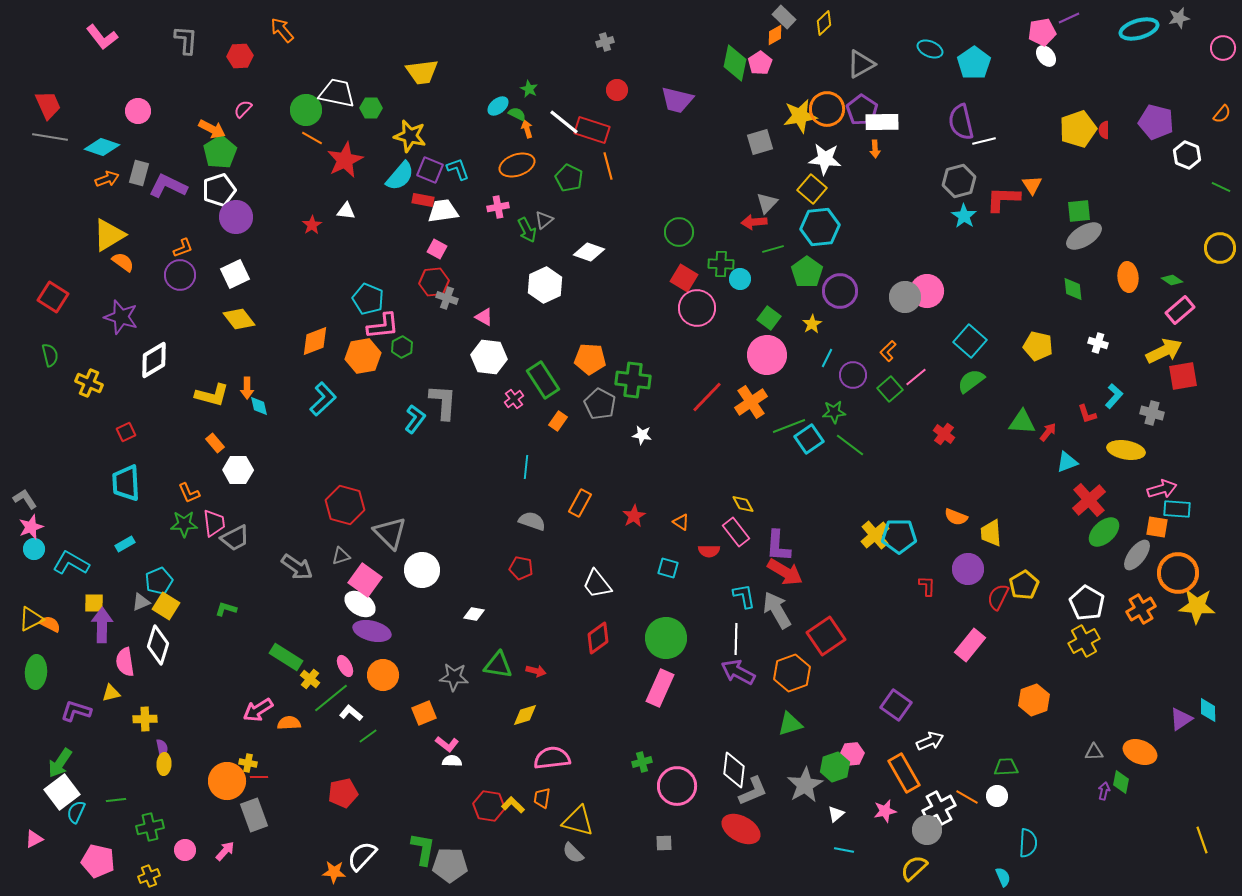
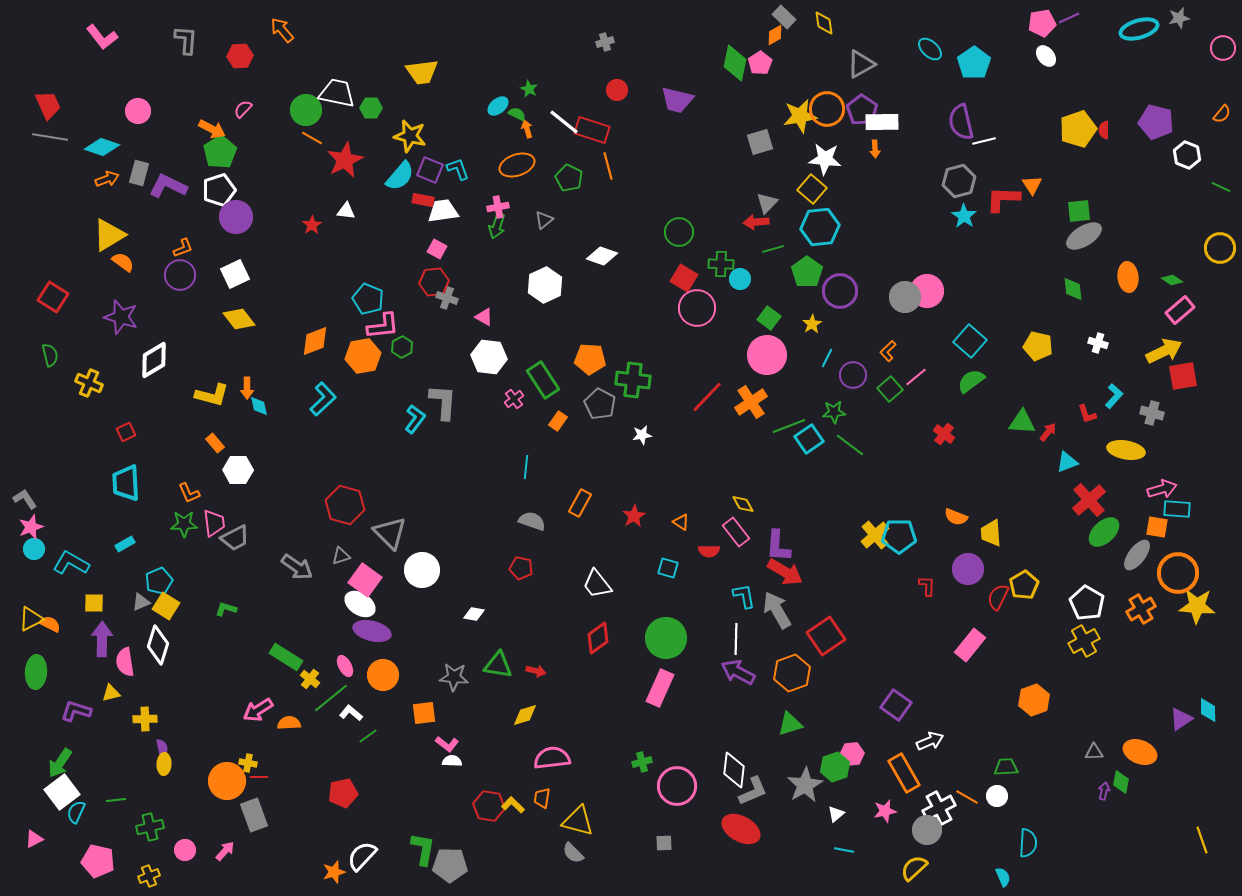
yellow diamond at (824, 23): rotated 55 degrees counterclockwise
pink pentagon at (1042, 32): moved 9 px up
cyan ellipse at (930, 49): rotated 20 degrees clockwise
red arrow at (754, 222): moved 2 px right
green arrow at (527, 230): moved 30 px left, 4 px up; rotated 45 degrees clockwise
white diamond at (589, 252): moved 13 px right, 4 px down
white star at (642, 435): rotated 18 degrees counterclockwise
purple arrow at (102, 625): moved 14 px down
orange square at (424, 713): rotated 15 degrees clockwise
orange star at (334, 872): rotated 20 degrees counterclockwise
